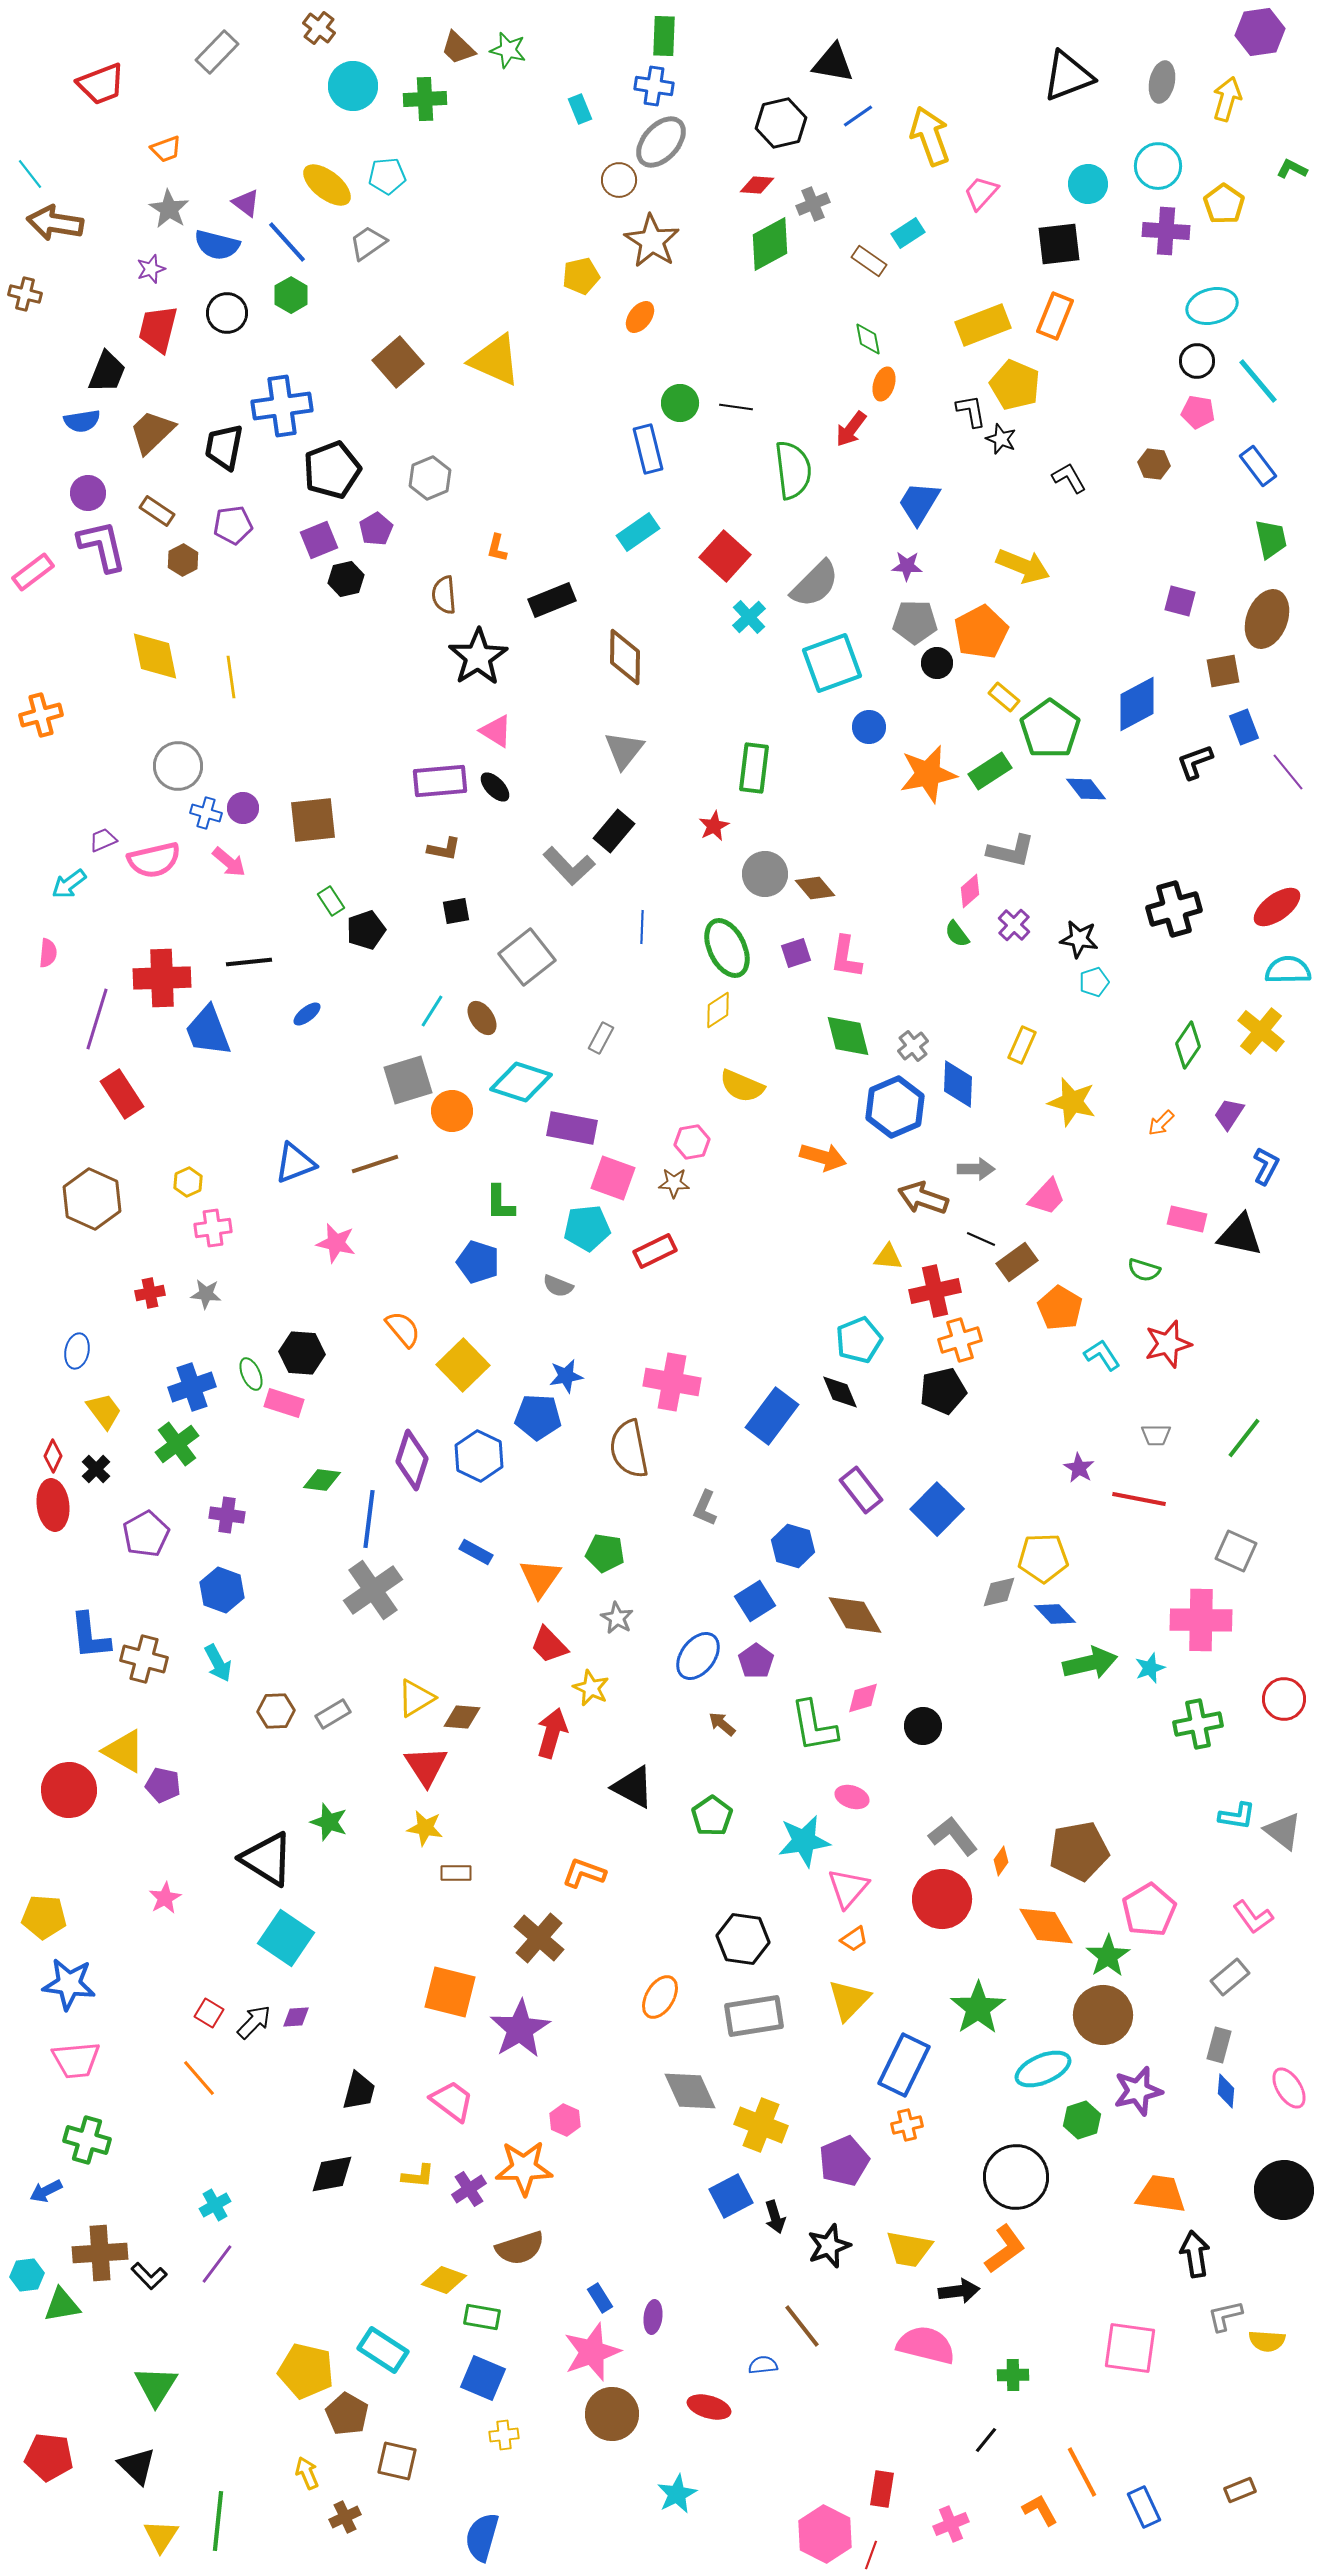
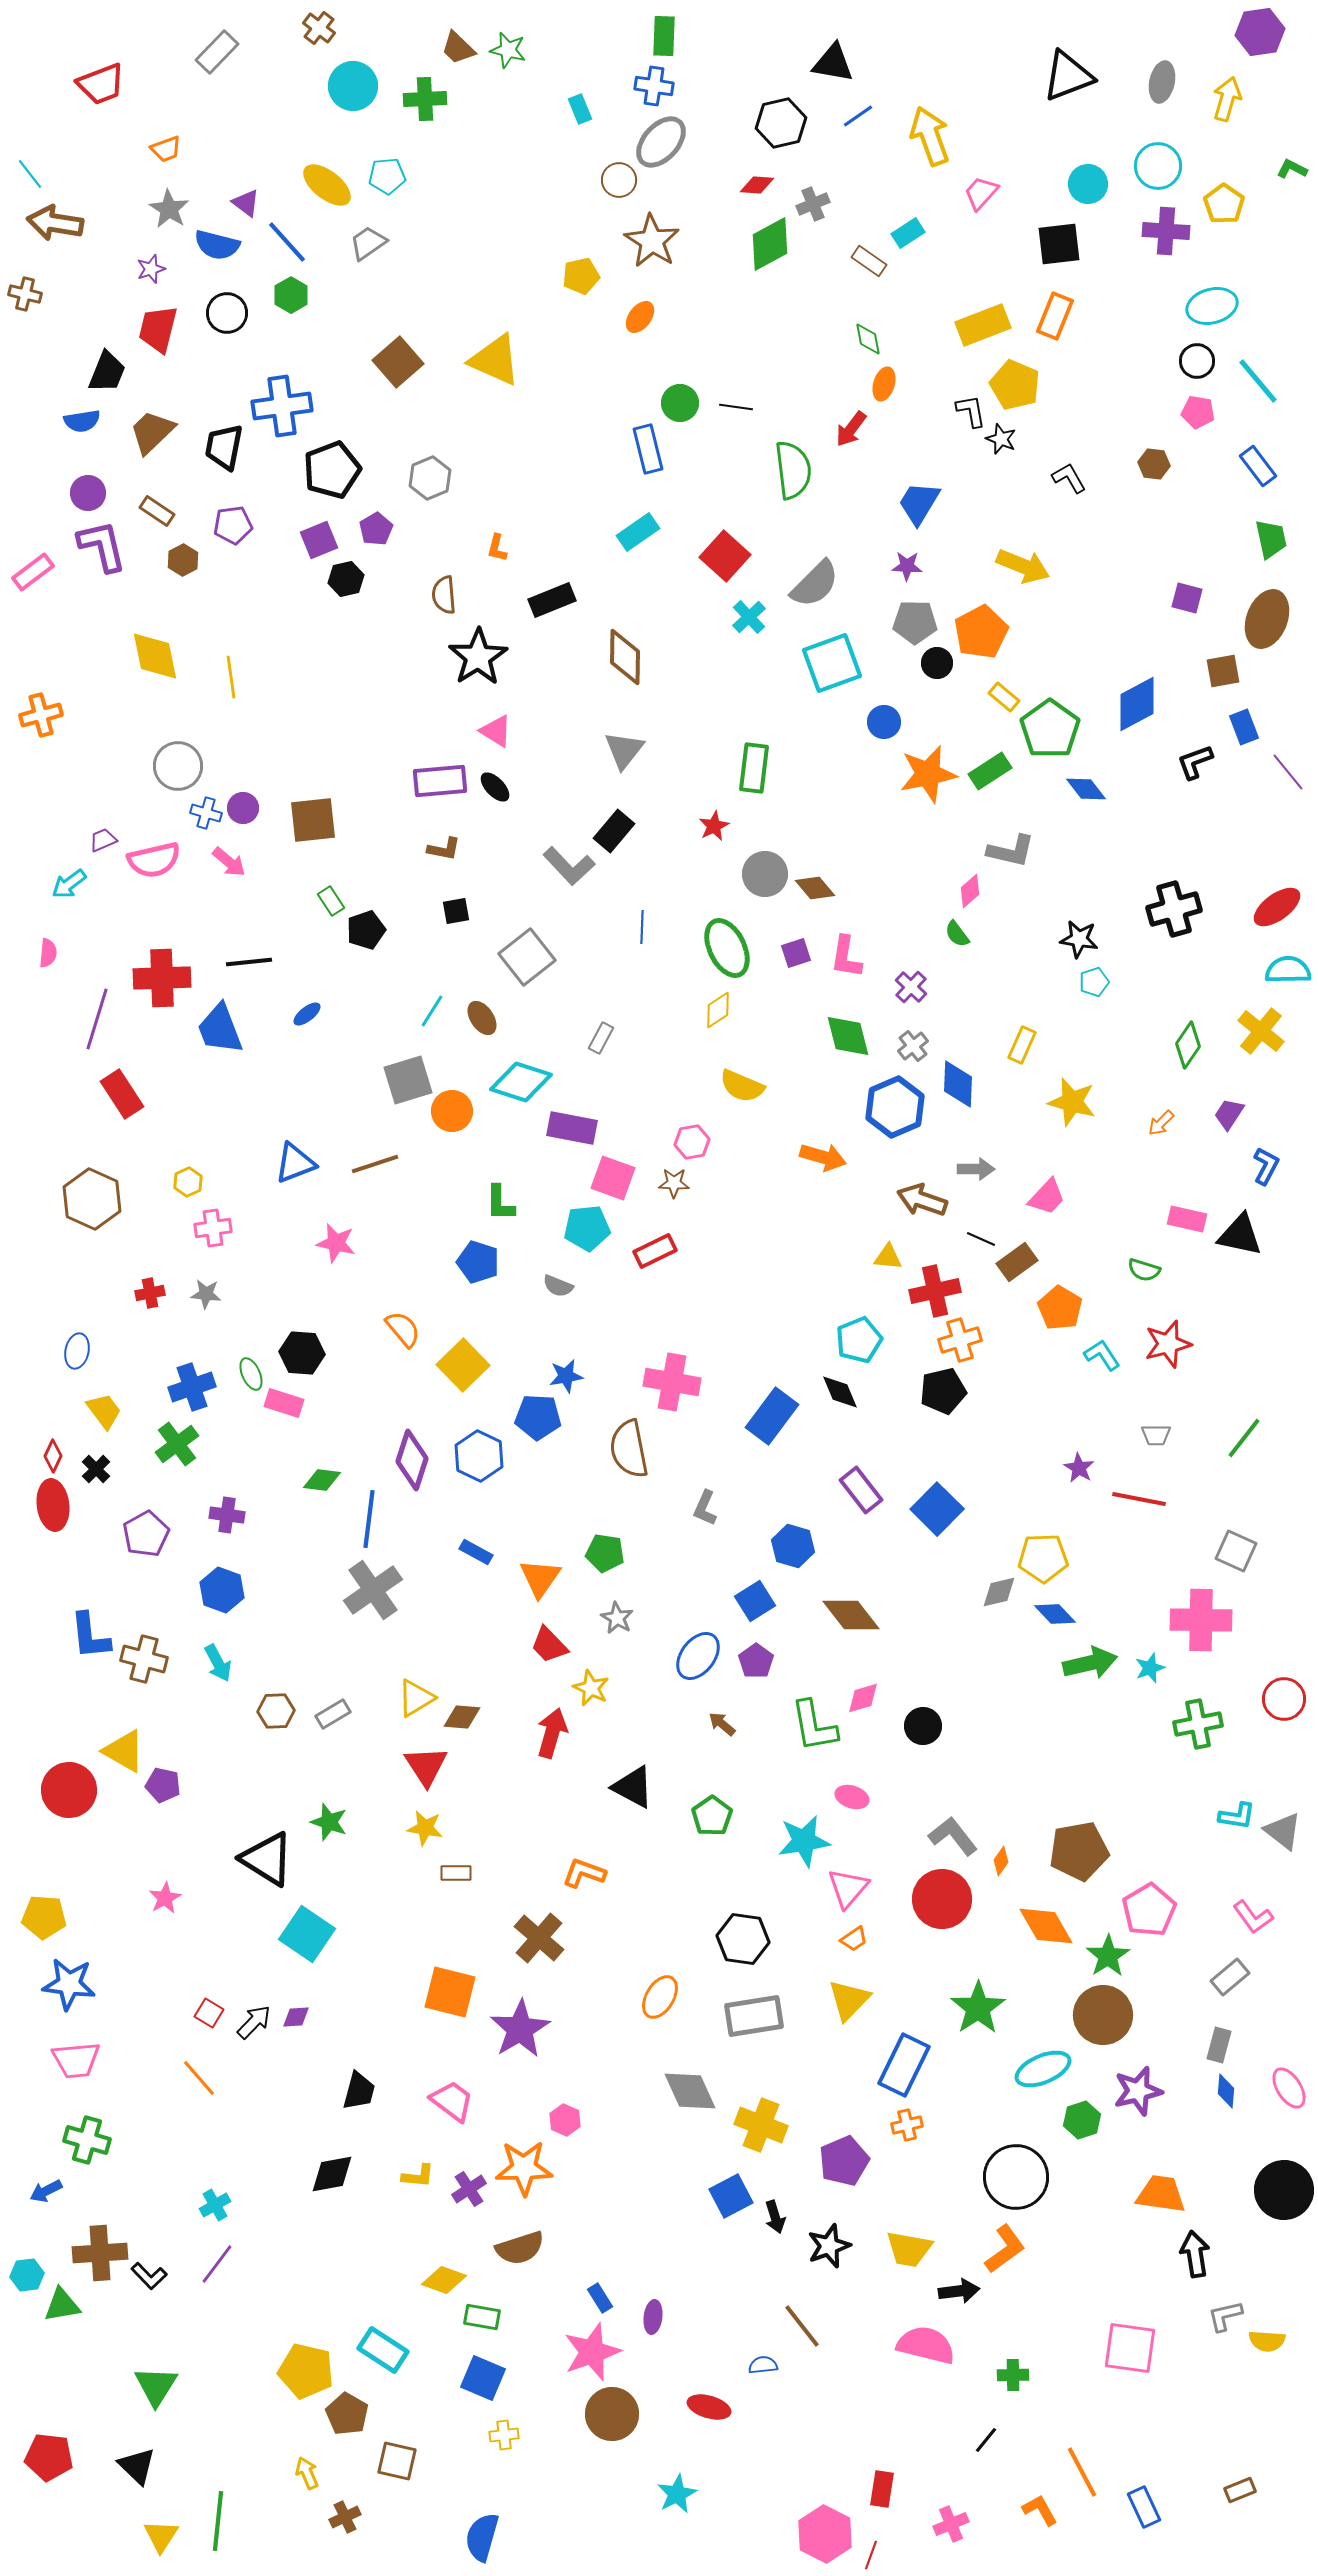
purple square at (1180, 601): moved 7 px right, 3 px up
blue circle at (869, 727): moved 15 px right, 5 px up
purple cross at (1014, 925): moved 103 px left, 62 px down
blue trapezoid at (208, 1031): moved 12 px right, 2 px up
brown arrow at (923, 1198): moved 1 px left, 2 px down
brown diamond at (855, 1615): moved 4 px left; rotated 8 degrees counterclockwise
cyan square at (286, 1938): moved 21 px right, 4 px up
